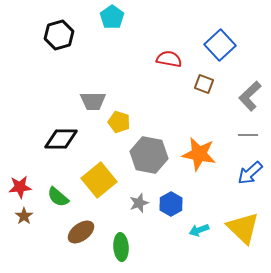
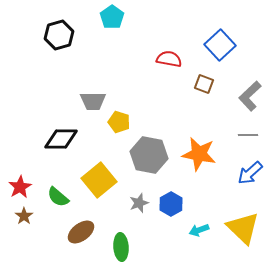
red star: rotated 25 degrees counterclockwise
